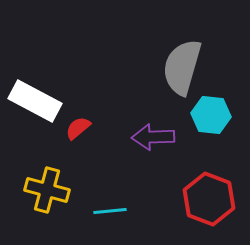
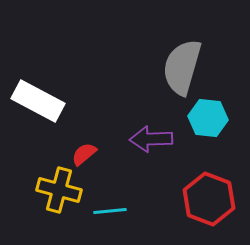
white rectangle: moved 3 px right
cyan hexagon: moved 3 px left, 3 px down
red semicircle: moved 6 px right, 26 px down
purple arrow: moved 2 px left, 2 px down
yellow cross: moved 12 px right
